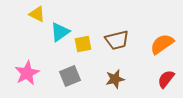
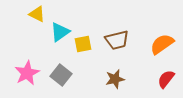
gray square: moved 9 px left, 1 px up; rotated 30 degrees counterclockwise
